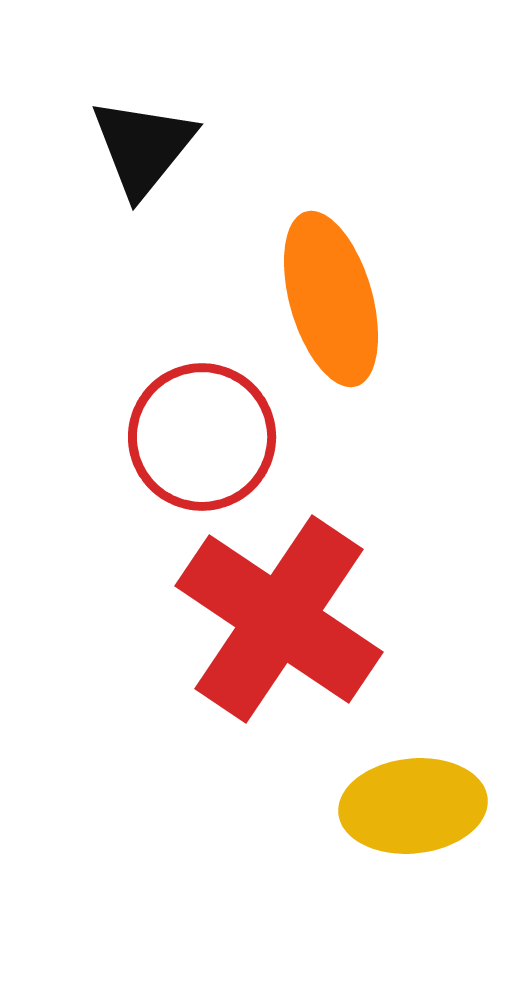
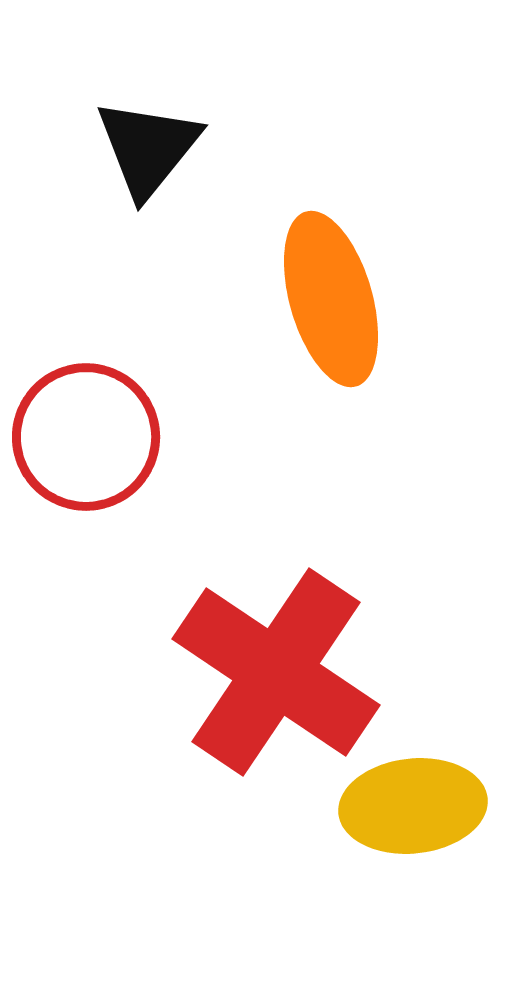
black triangle: moved 5 px right, 1 px down
red circle: moved 116 px left
red cross: moved 3 px left, 53 px down
